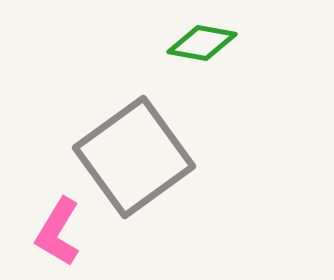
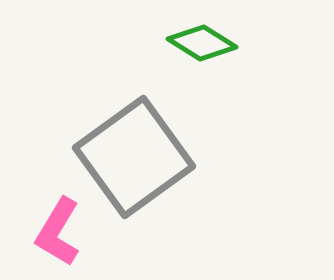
green diamond: rotated 22 degrees clockwise
